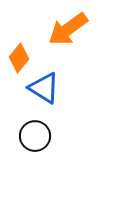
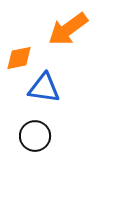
orange diamond: rotated 40 degrees clockwise
blue triangle: rotated 24 degrees counterclockwise
